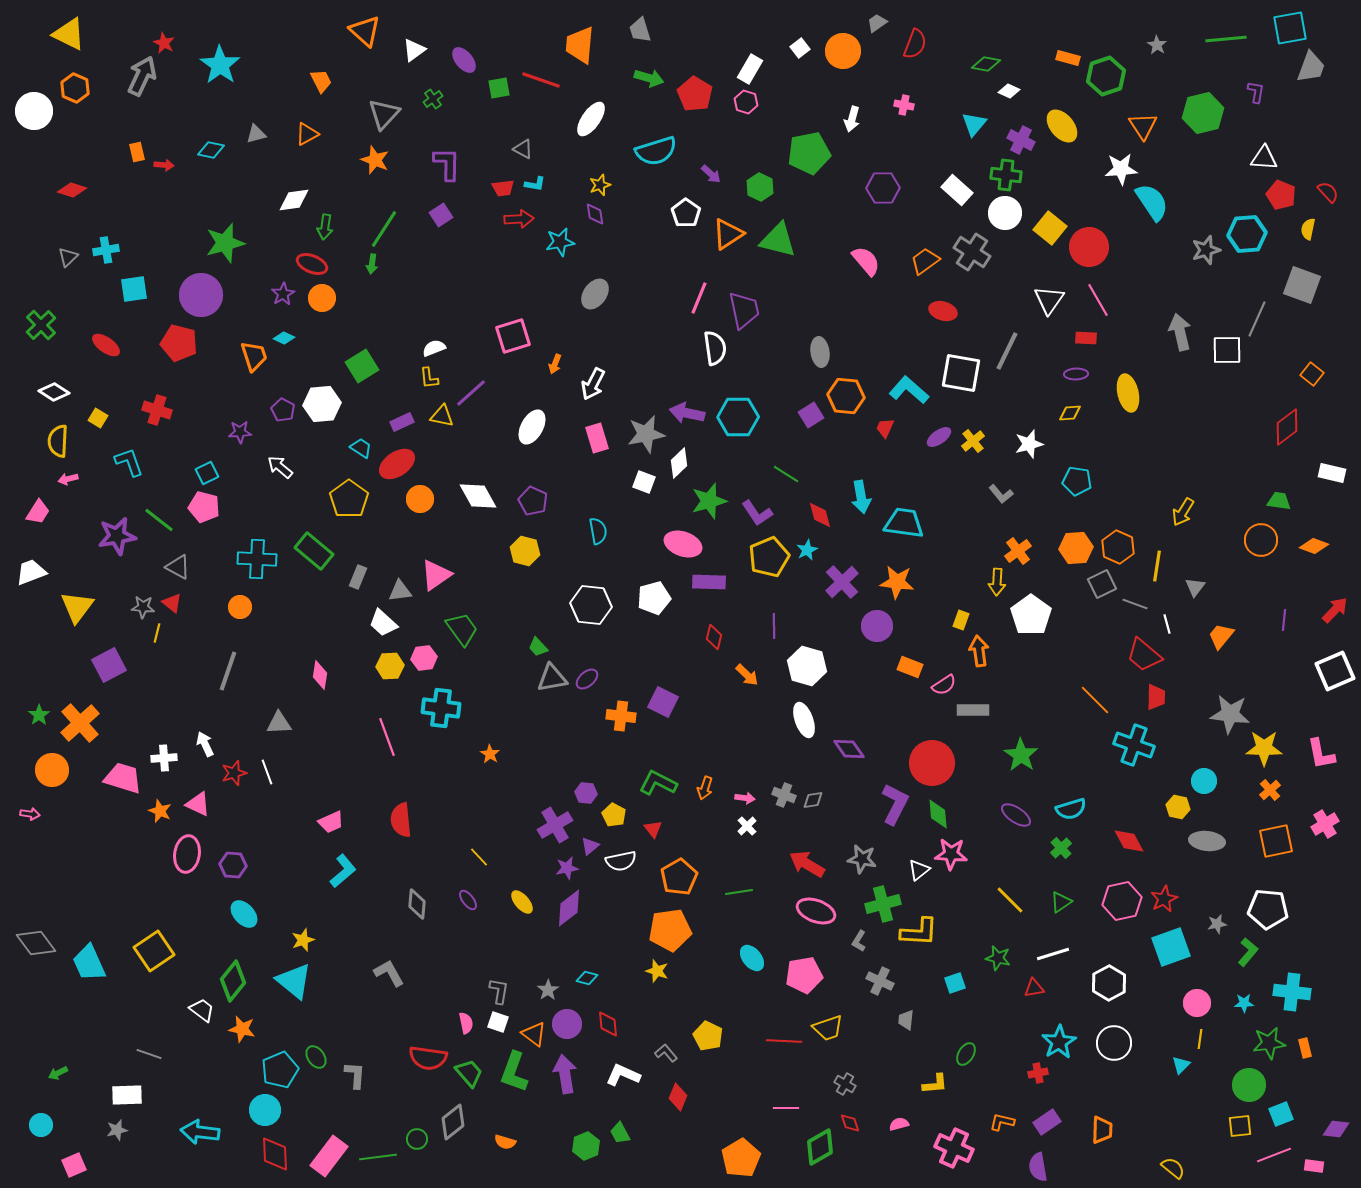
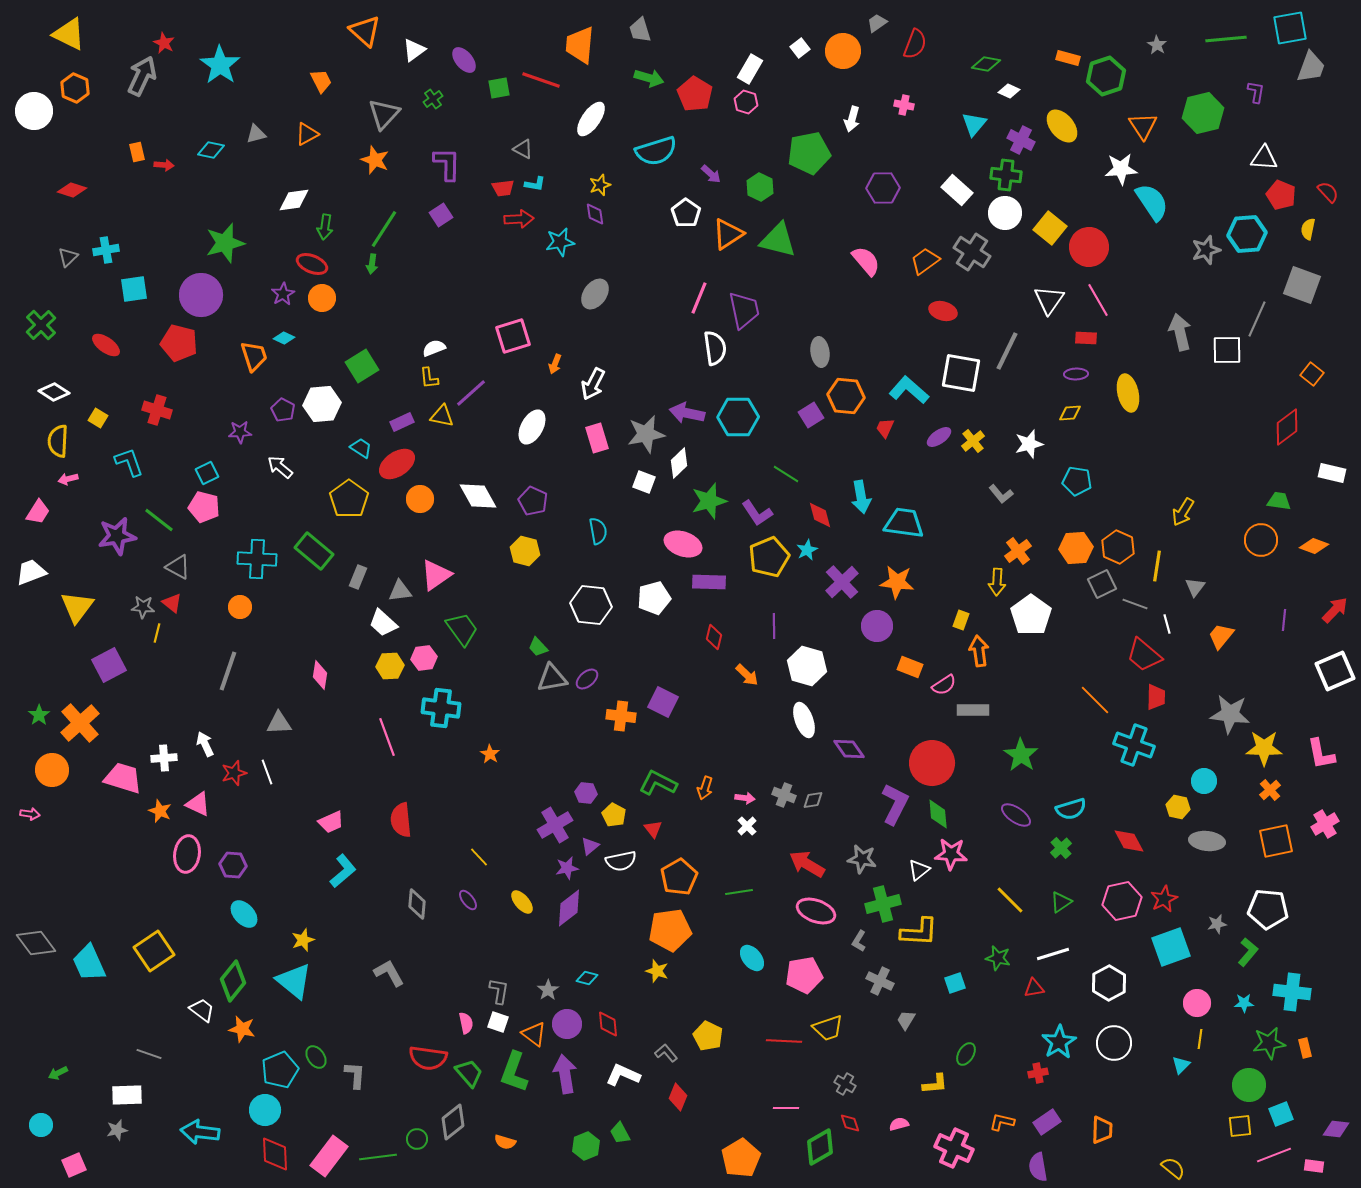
gray trapezoid at (906, 1020): rotated 25 degrees clockwise
